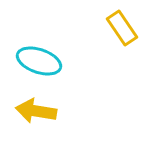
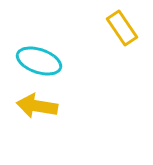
yellow arrow: moved 1 px right, 5 px up
